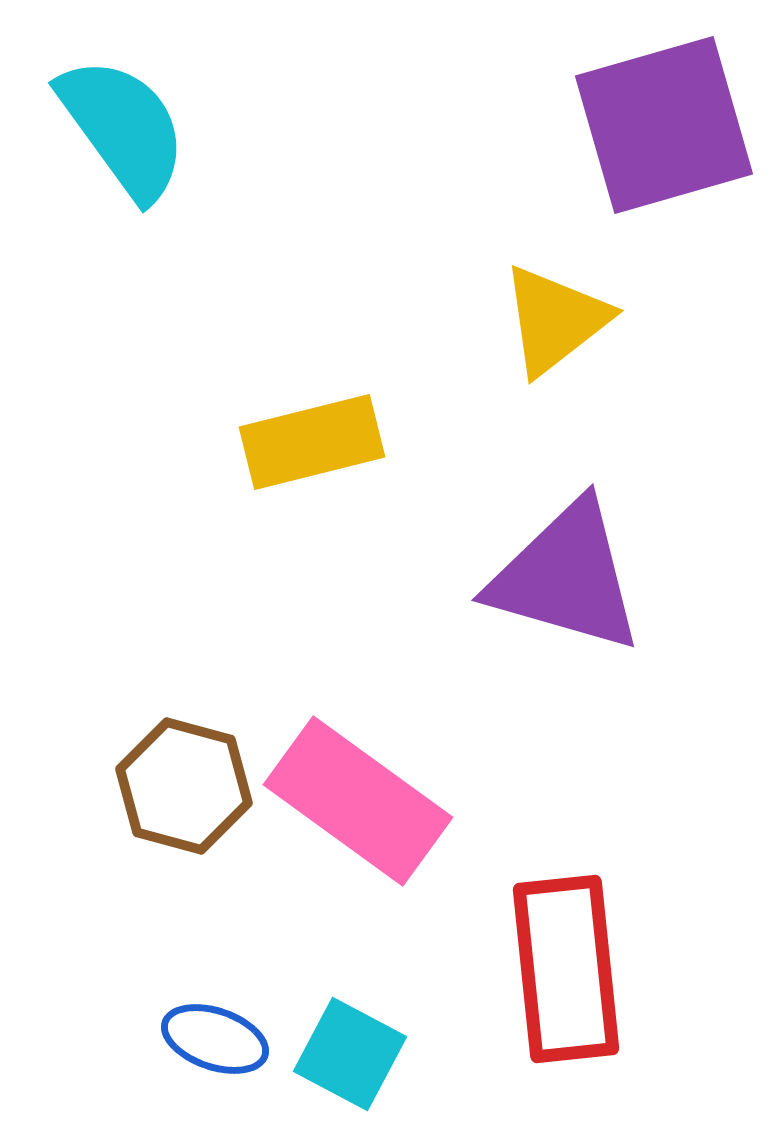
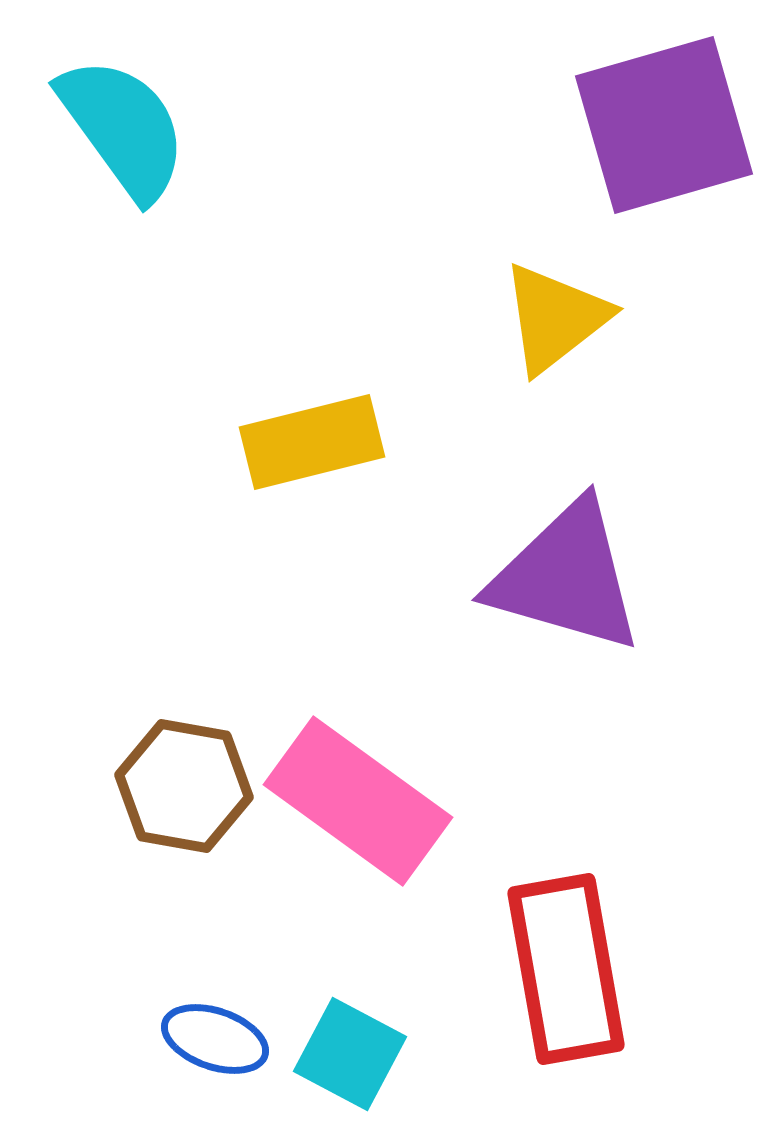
yellow triangle: moved 2 px up
brown hexagon: rotated 5 degrees counterclockwise
red rectangle: rotated 4 degrees counterclockwise
